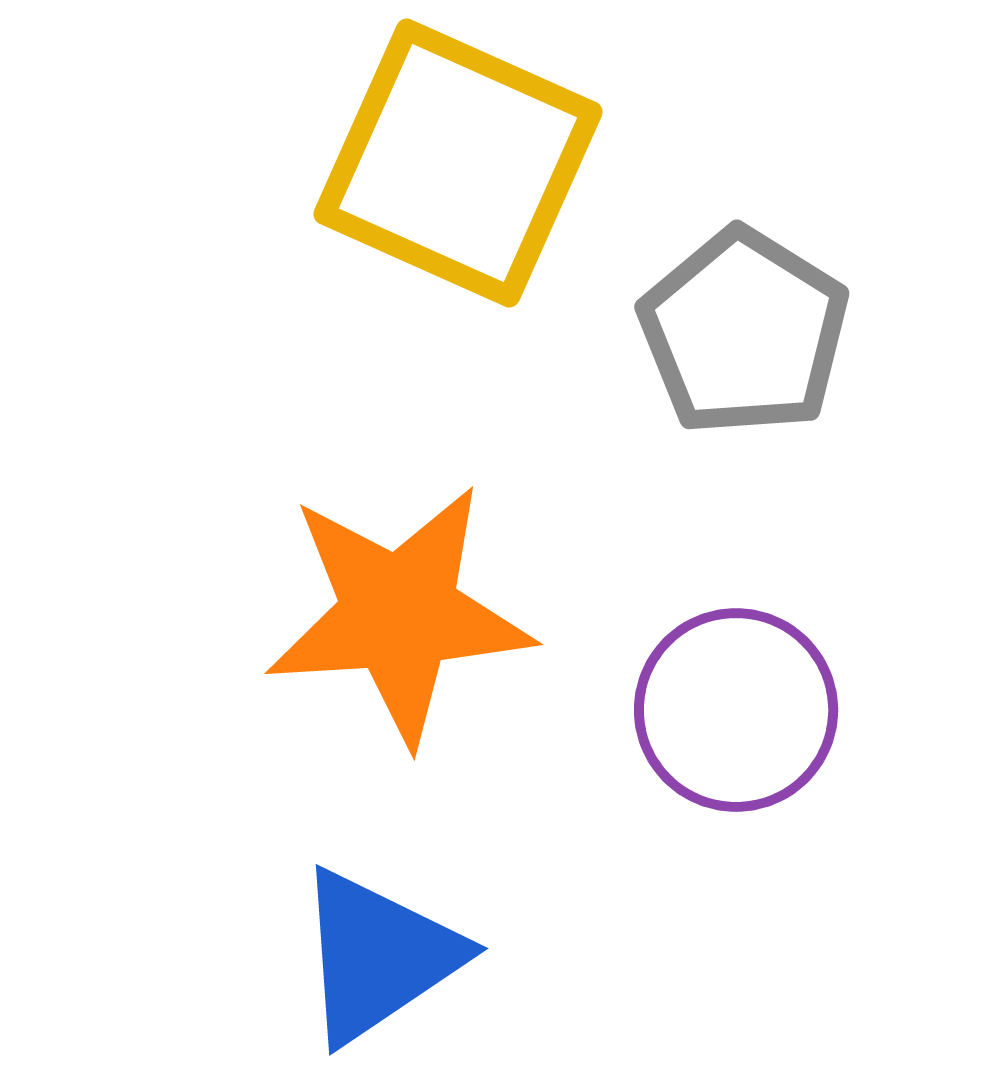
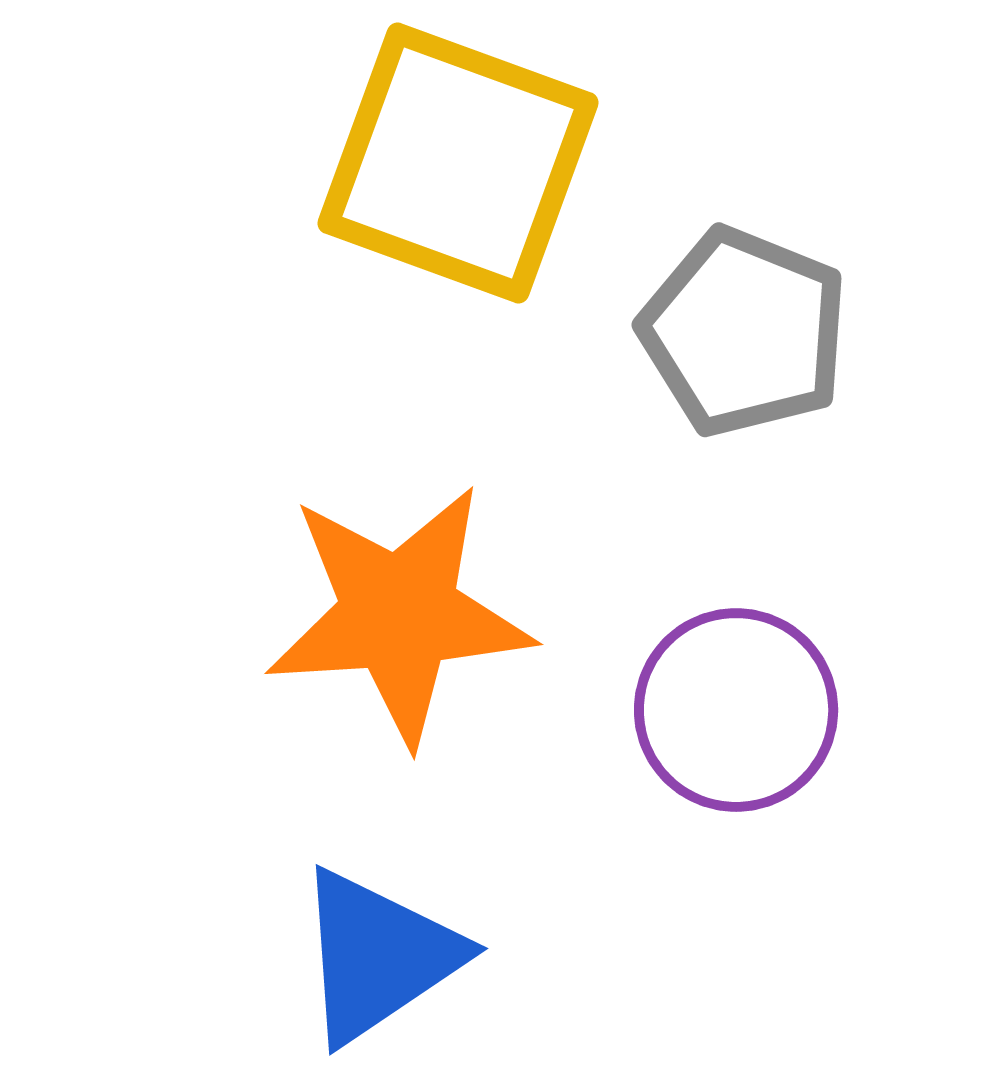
yellow square: rotated 4 degrees counterclockwise
gray pentagon: rotated 10 degrees counterclockwise
